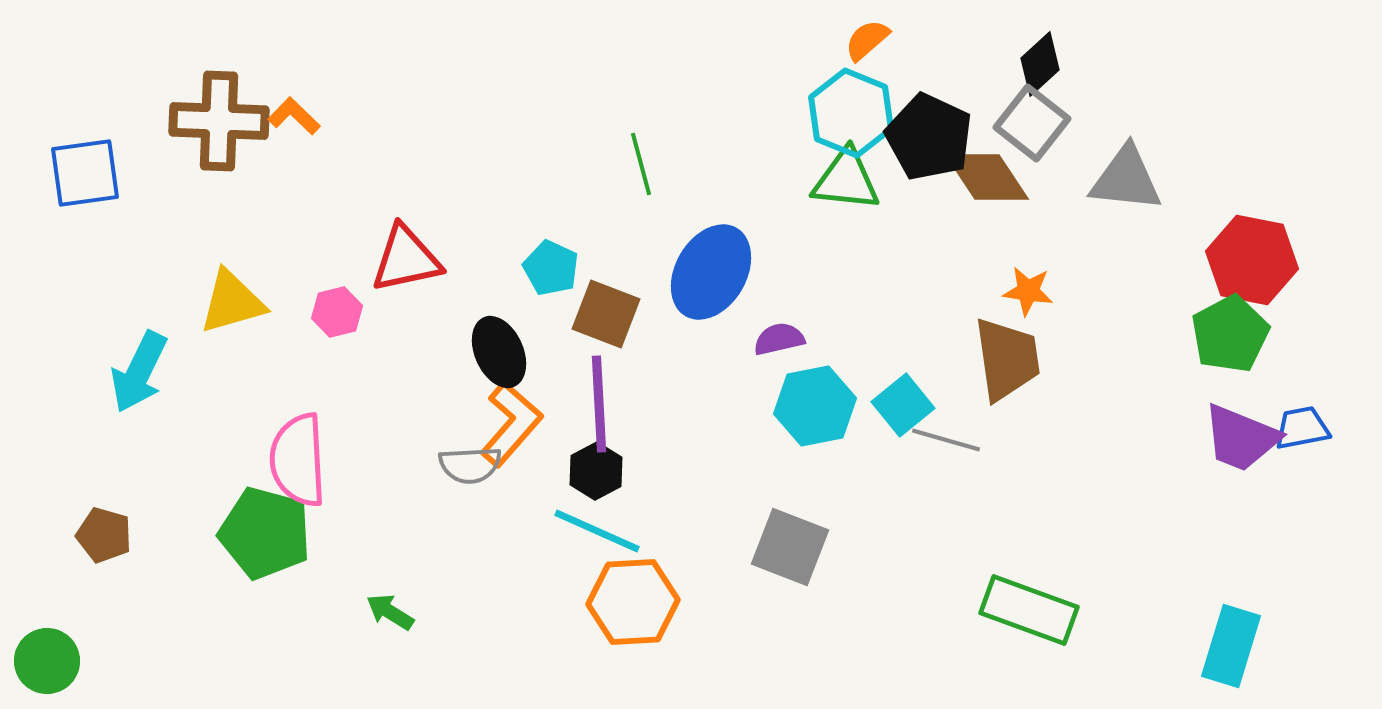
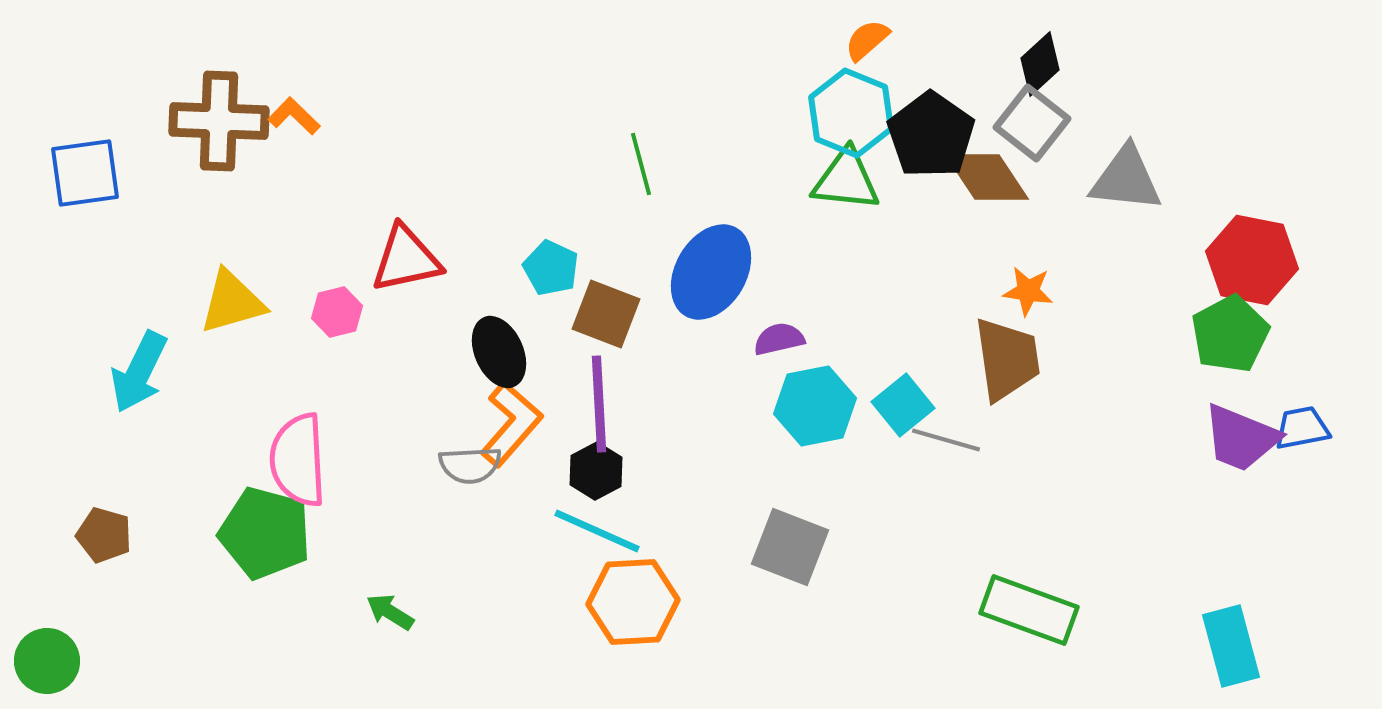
black pentagon at (929, 137): moved 2 px right, 2 px up; rotated 10 degrees clockwise
cyan rectangle at (1231, 646): rotated 32 degrees counterclockwise
